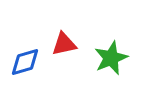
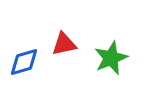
blue diamond: moved 1 px left
